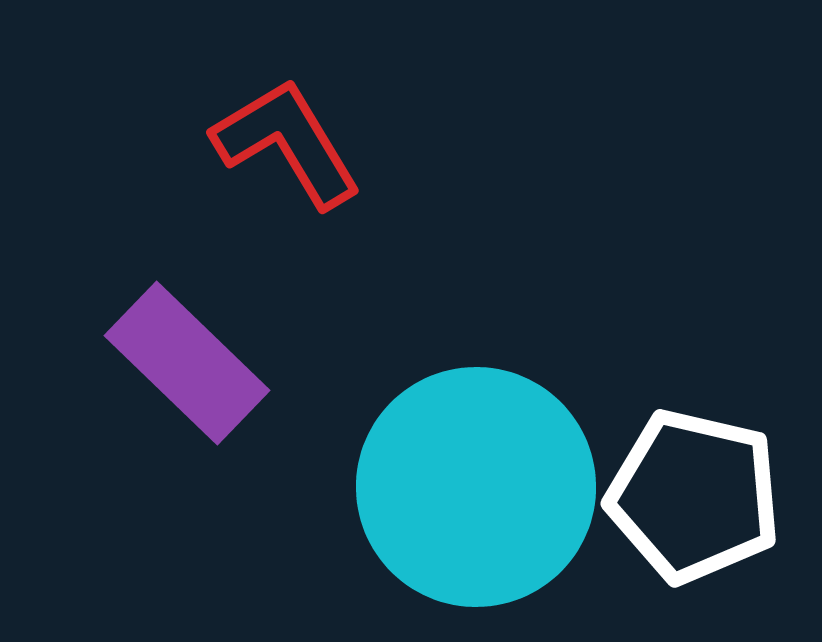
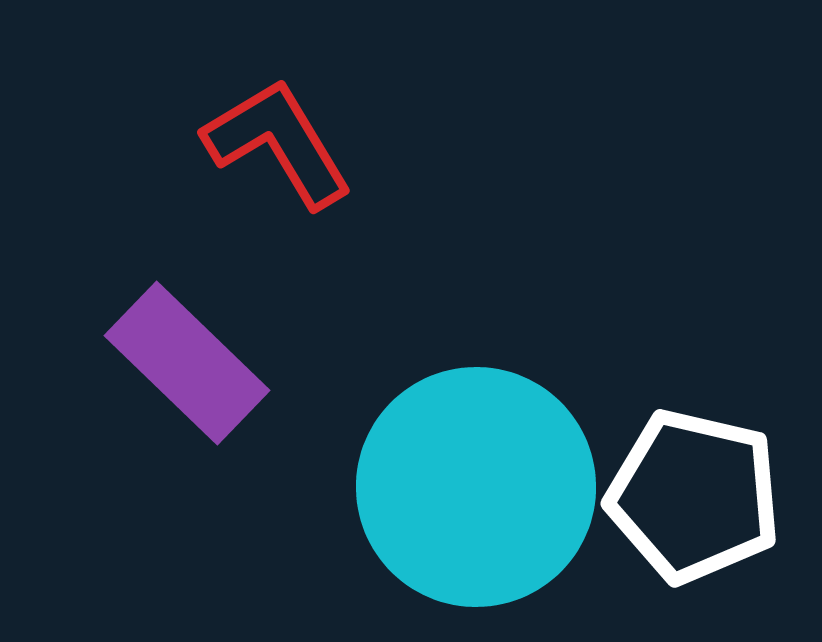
red L-shape: moved 9 px left
